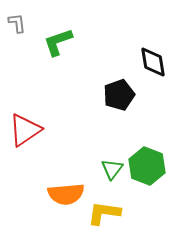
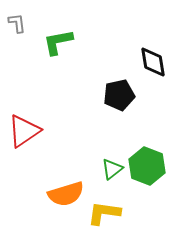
green L-shape: rotated 8 degrees clockwise
black pentagon: rotated 8 degrees clockwise
red triangle: moved 1 px left, 1 px down
green triangle: rotated 15 degrees clockwise
orange semicircle: rotated 12 degrees counterclockwise
